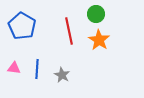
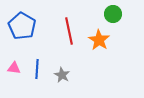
green circle: moved 17 px right
